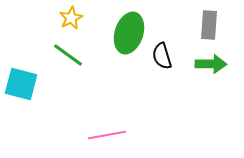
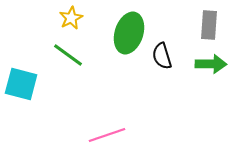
pink line: rotated 9 degrees counterclockwise
